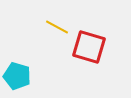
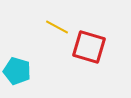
cyan pentagon: moved 5 px up
